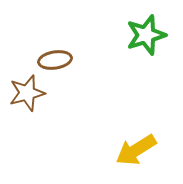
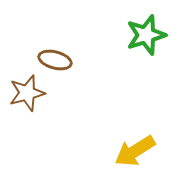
brown ellipse: rotated 24 degrees clockwise
yellow arrow: moved 1 px left, 1 px down
